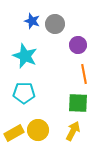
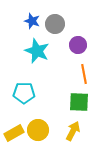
cyan star: moved 12 px right, 5 px up
green square: moved 1 px right, 1 px up
